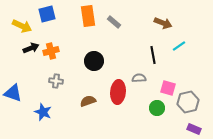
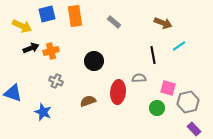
orange rectangle: moved 13 px left
gray cross: rotated 16 degrees clockwise
purple rectangle: rotated 24 degrees clockwise
